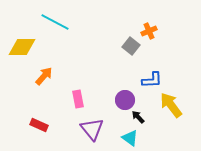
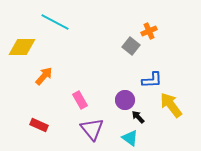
pink rectangle: moved 2 px right, 1 px down; rotated 18 degrees counterclockwise
